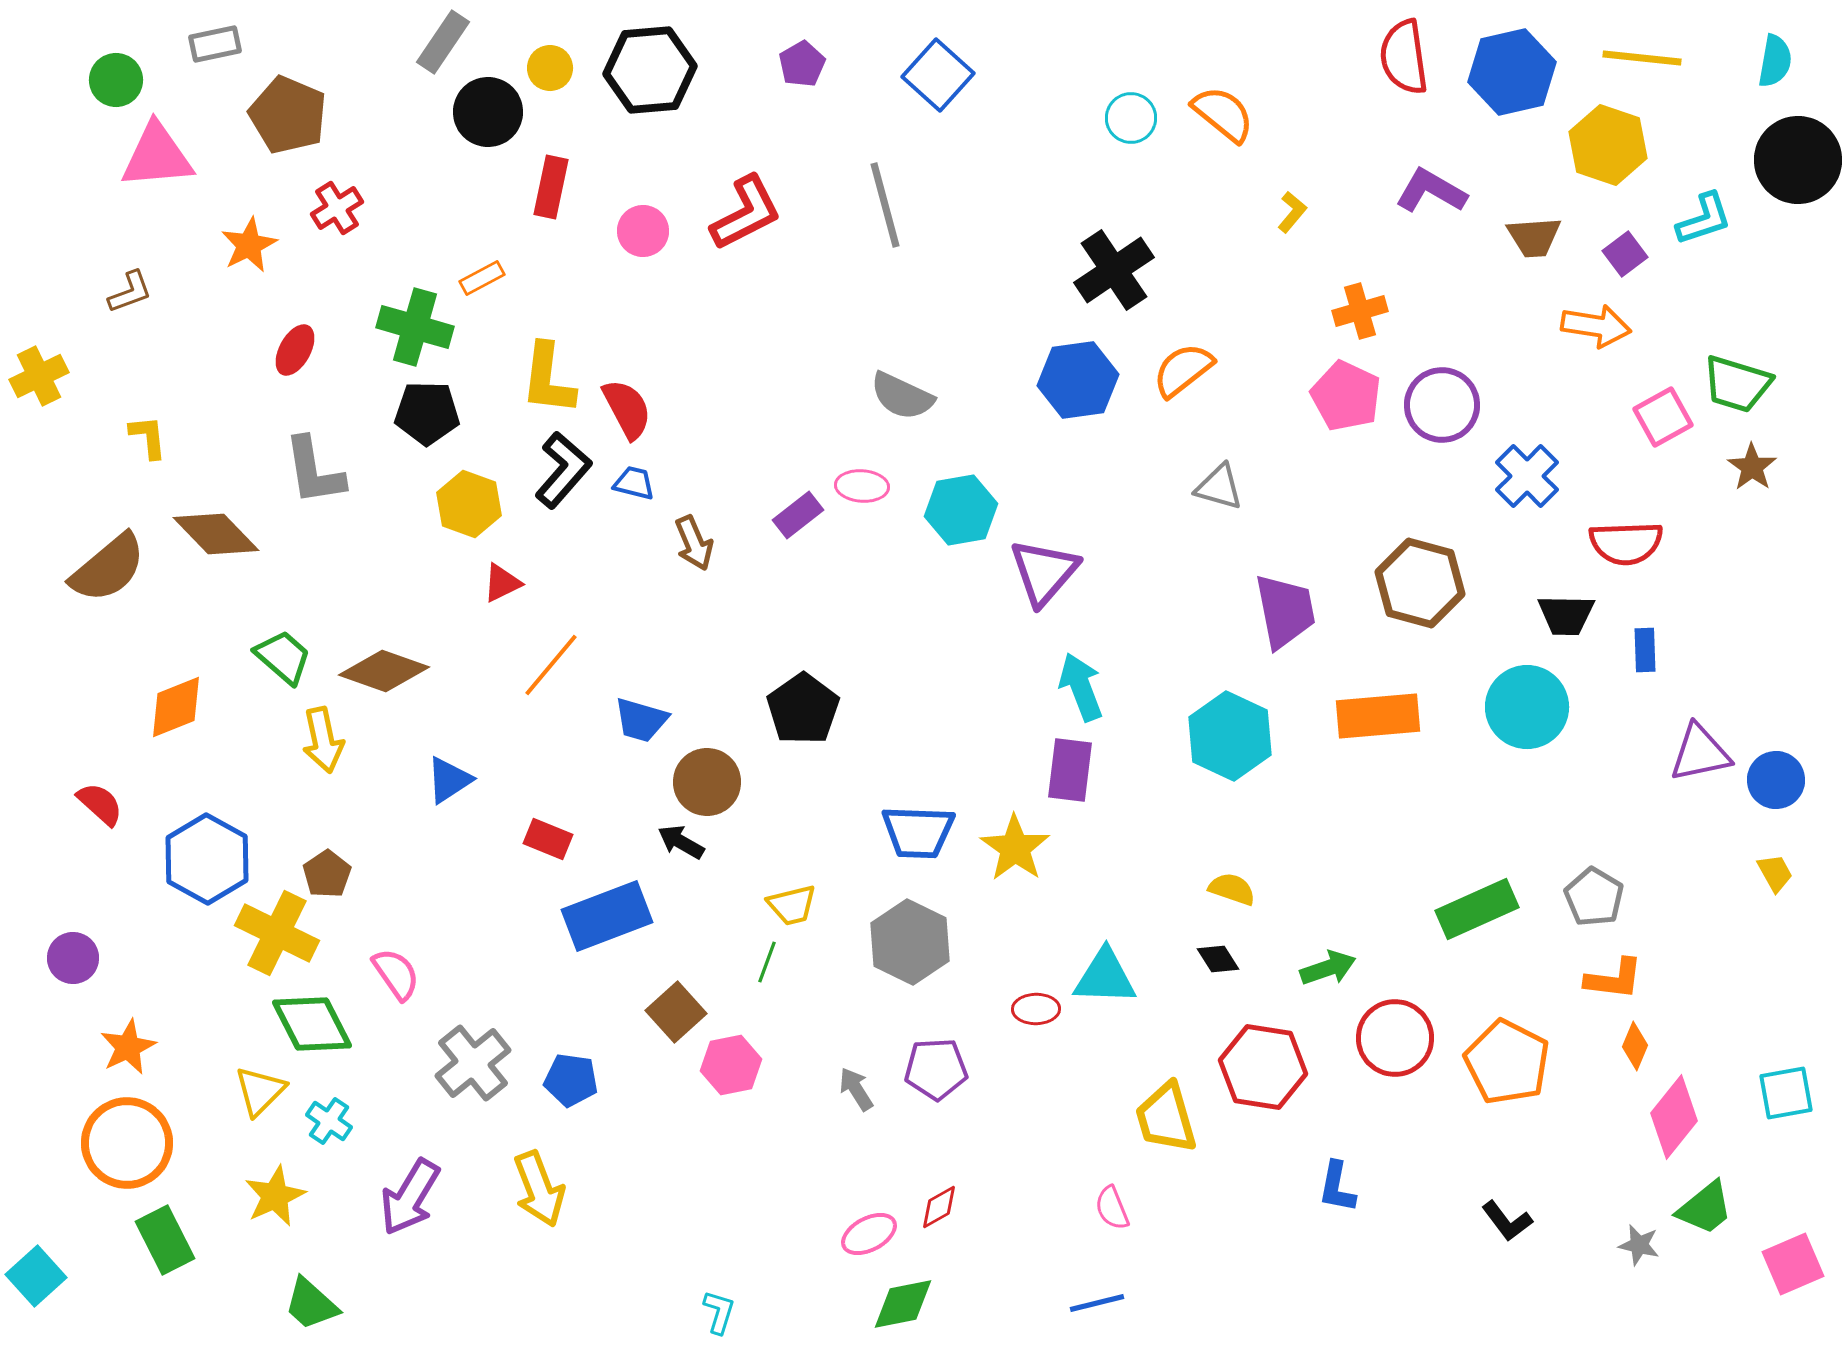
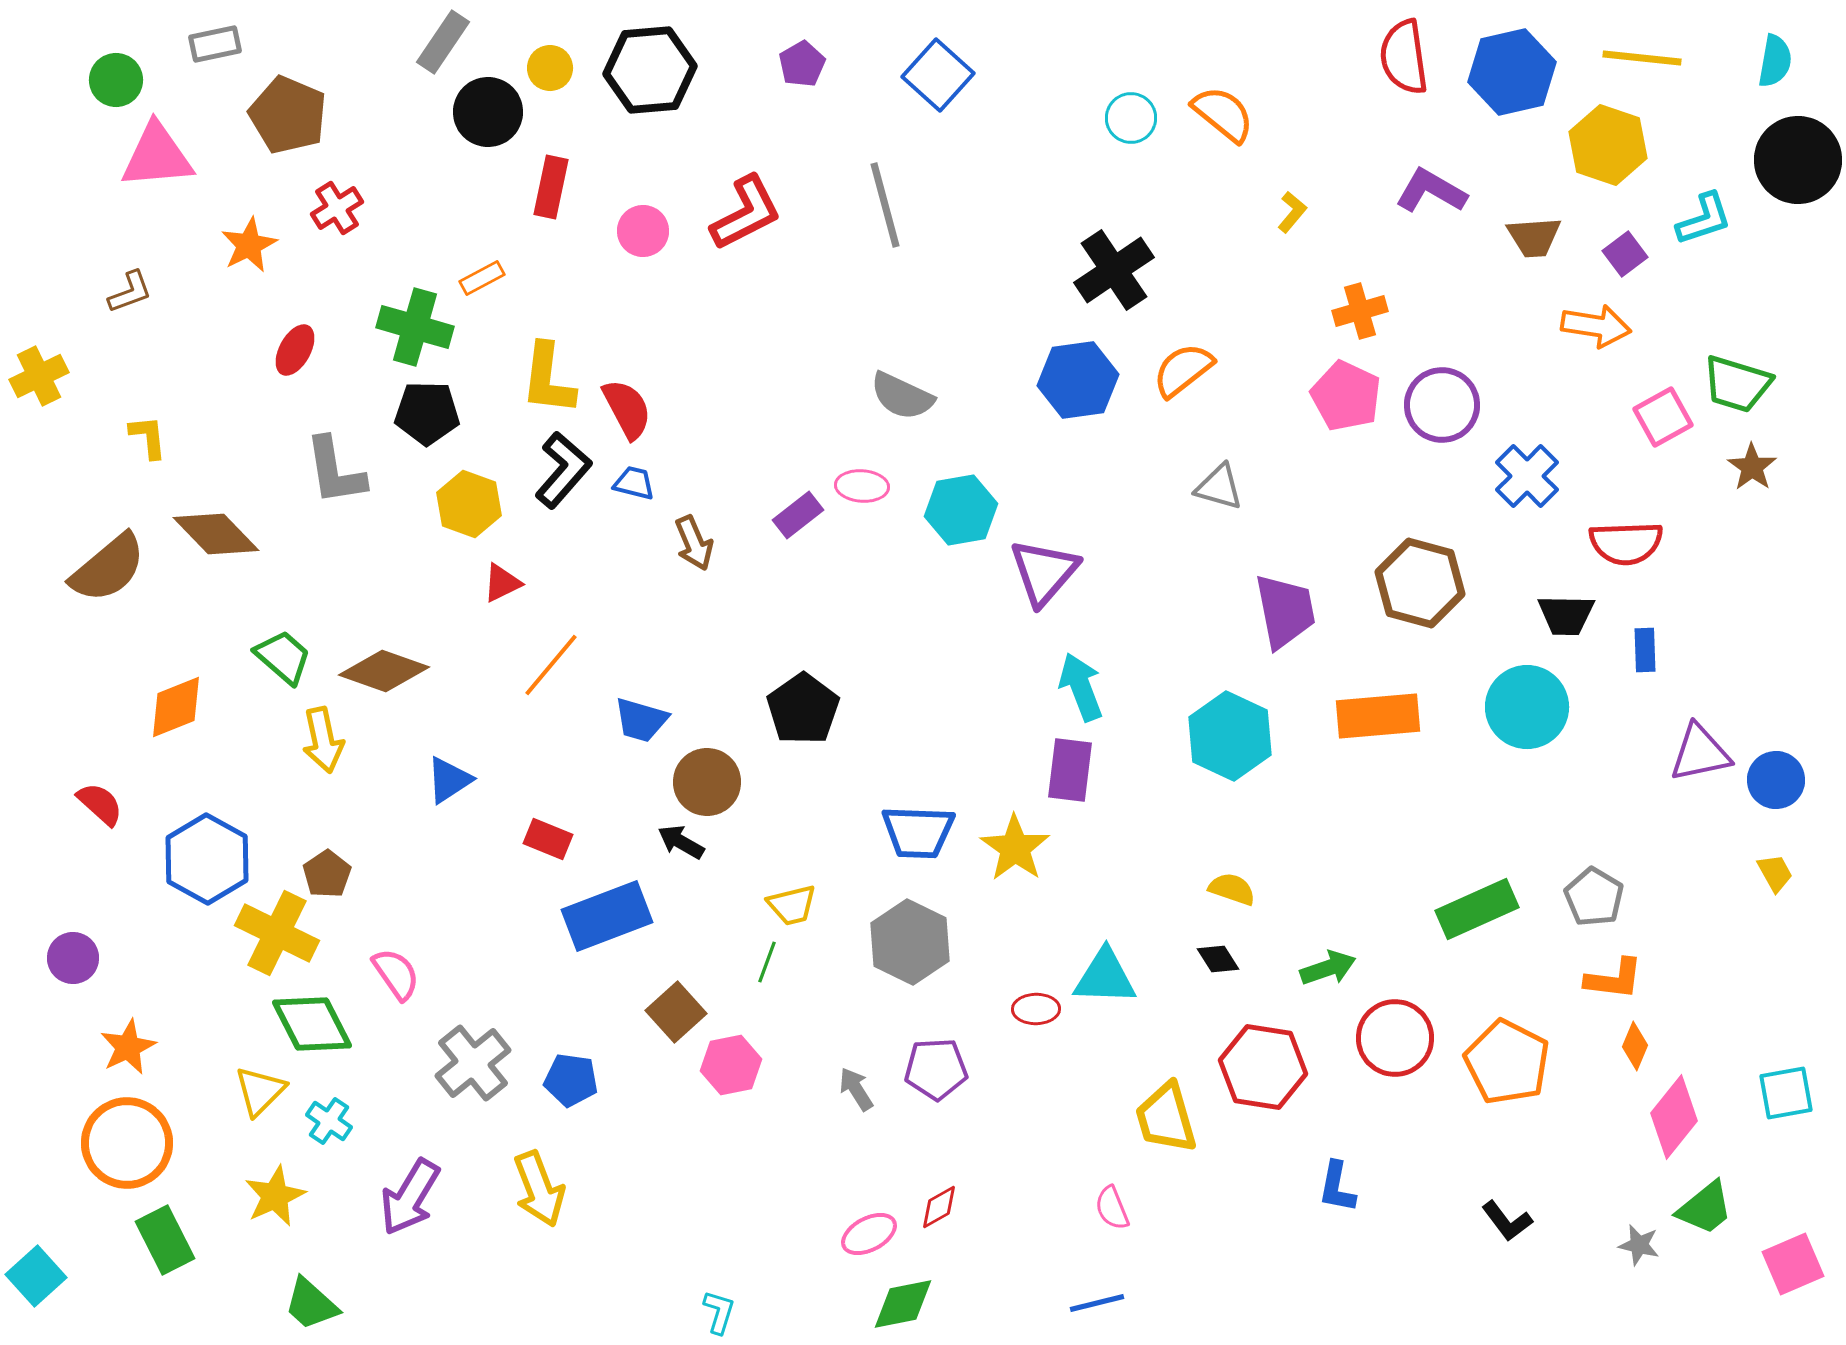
gray L-shape at (314, 471): moved 21 px right
